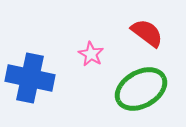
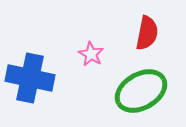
red semicircle: rotated 64 degrees clockwise
green ellipse: moved 2 px down
